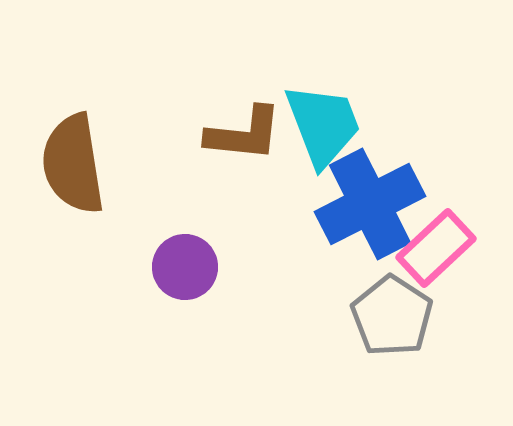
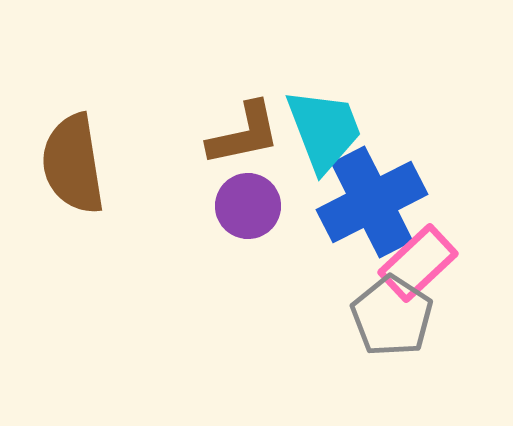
cyan trapezoid: moved 1 px right, 5 px down
brown L-shape: rotated 18 degrees counterclockwise
blue cross: moved 2 px right, 2 px up
pink rectangle: moved 18 px left, 15 px down
purple circle: moved 63 px right, 61 px up
